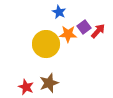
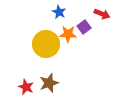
red arrow: moved 4 px right, 17 px up; rotated 70 degrees clockwise
